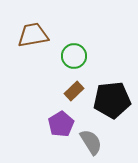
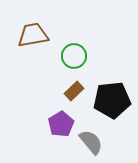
gray semicircle: rotated 8 degrees counterclockwise
